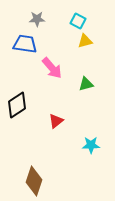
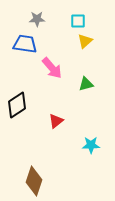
cyan square: rotated 28 degrees counterclockwise
yellow triangle: rotated 28 degrees counterclockwise
